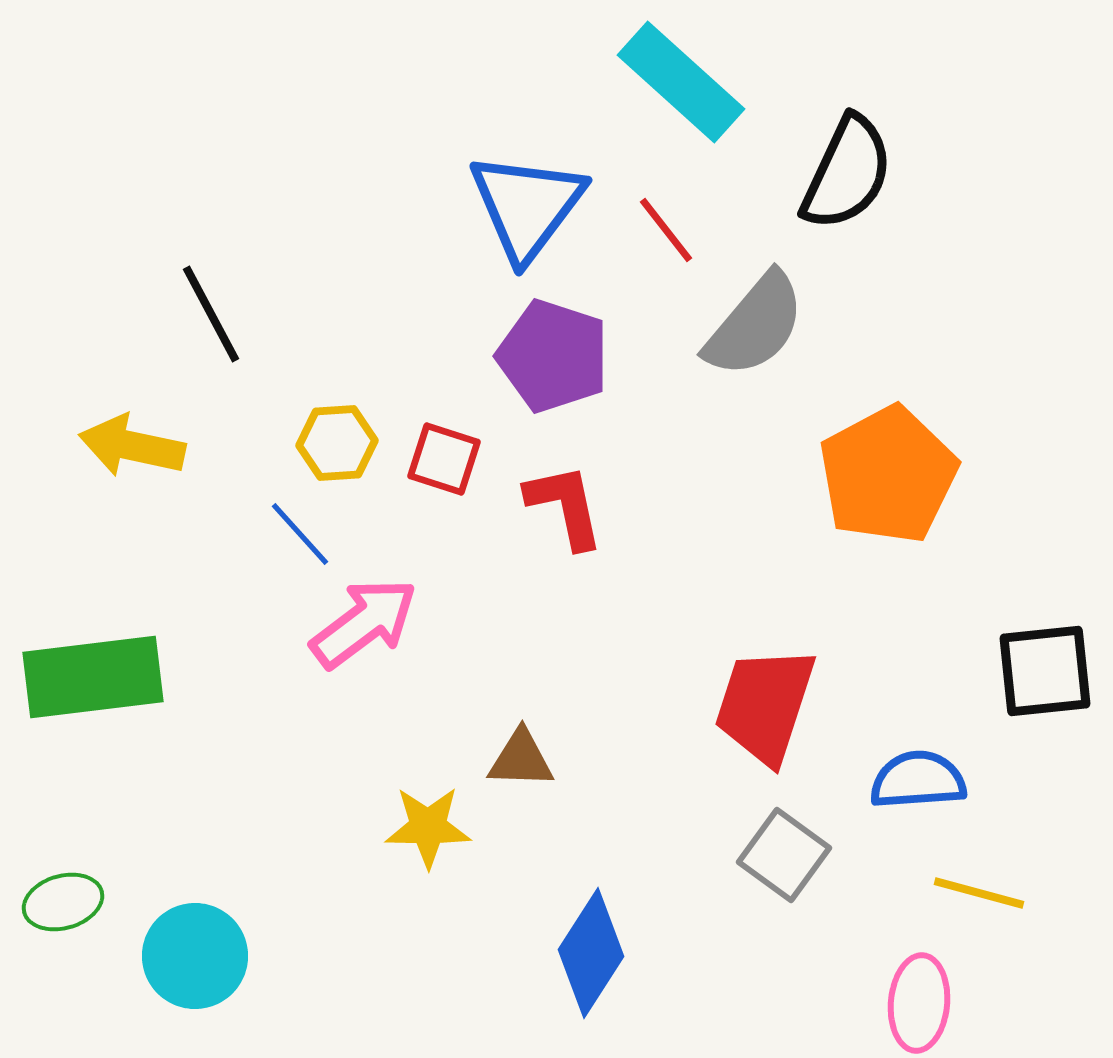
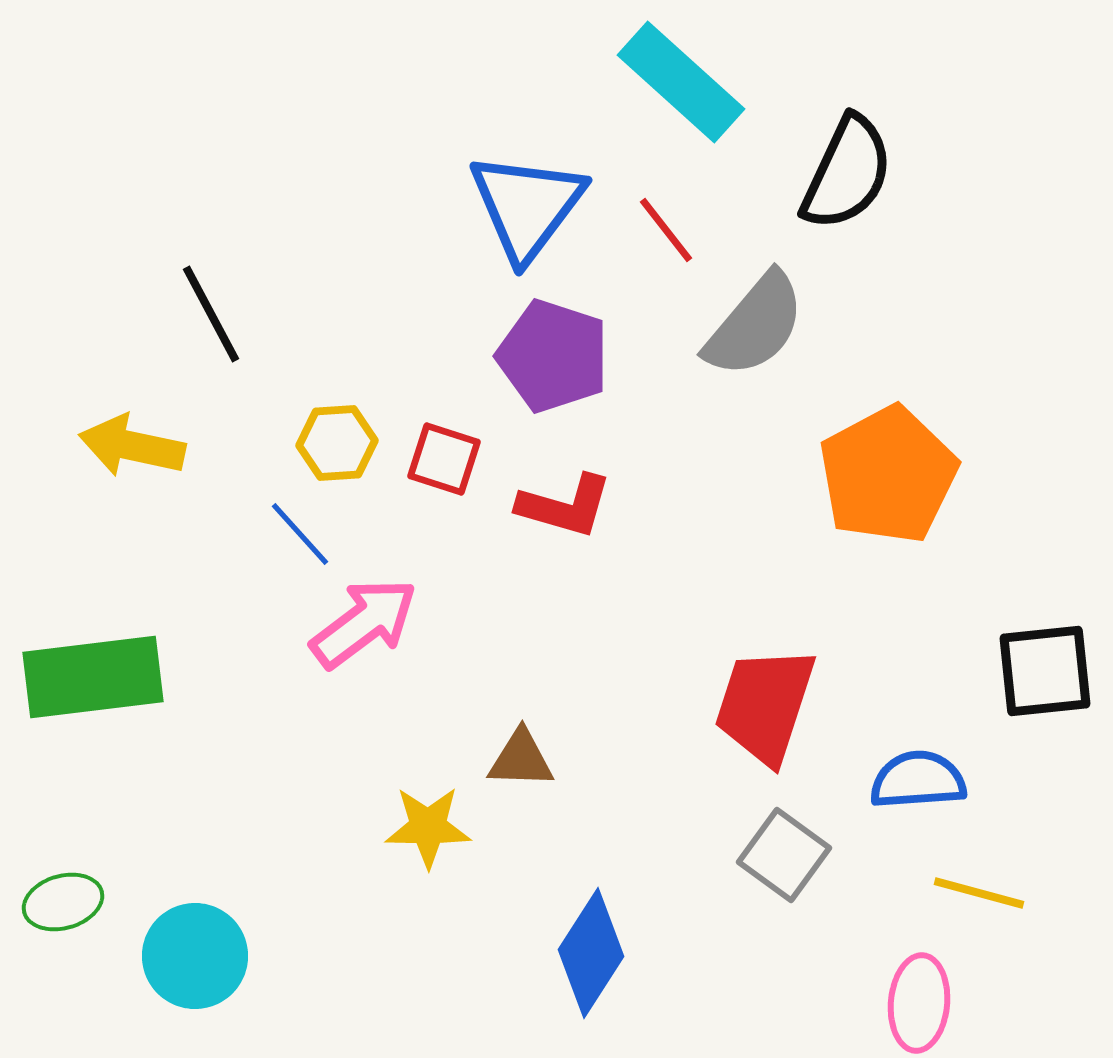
red L-shape: rotated 118 degrees clockwise
